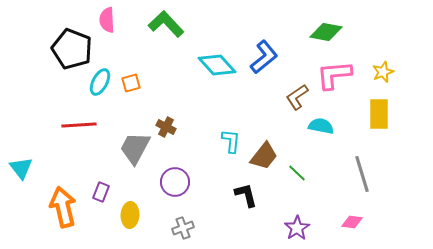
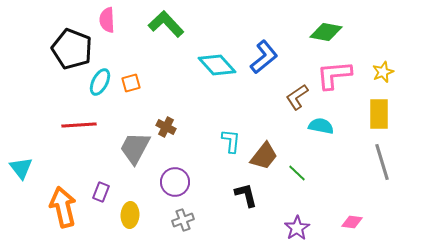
gray line: moved 20 px right, 12 px up
gray cross: moved 8 px up
